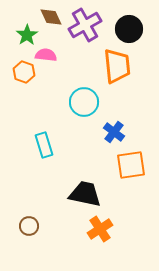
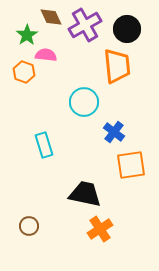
black circle: moved 2 px left
